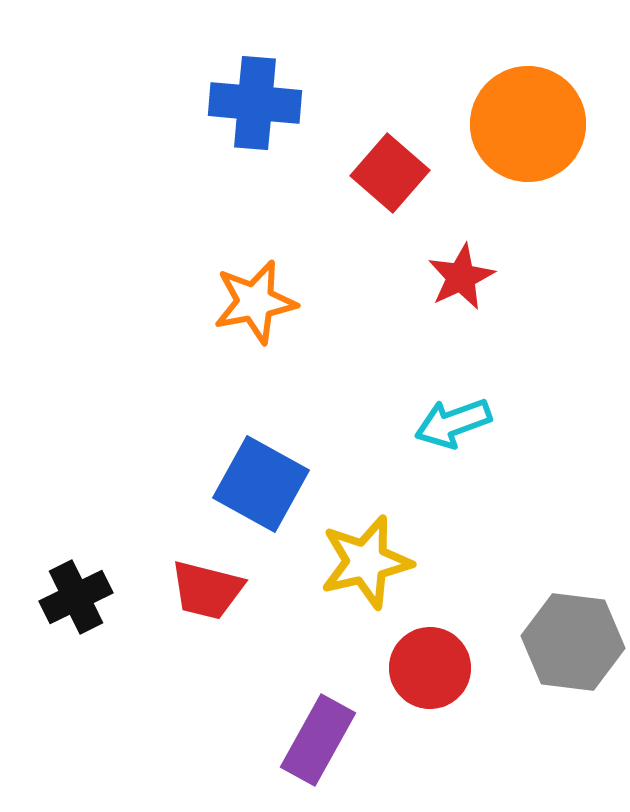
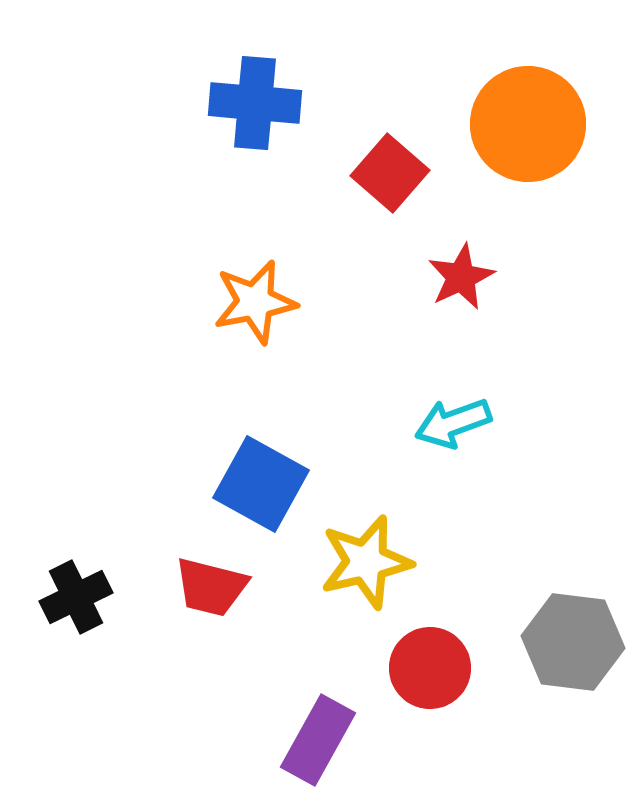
red trapezoid: moved 4 px right, 3 px up
